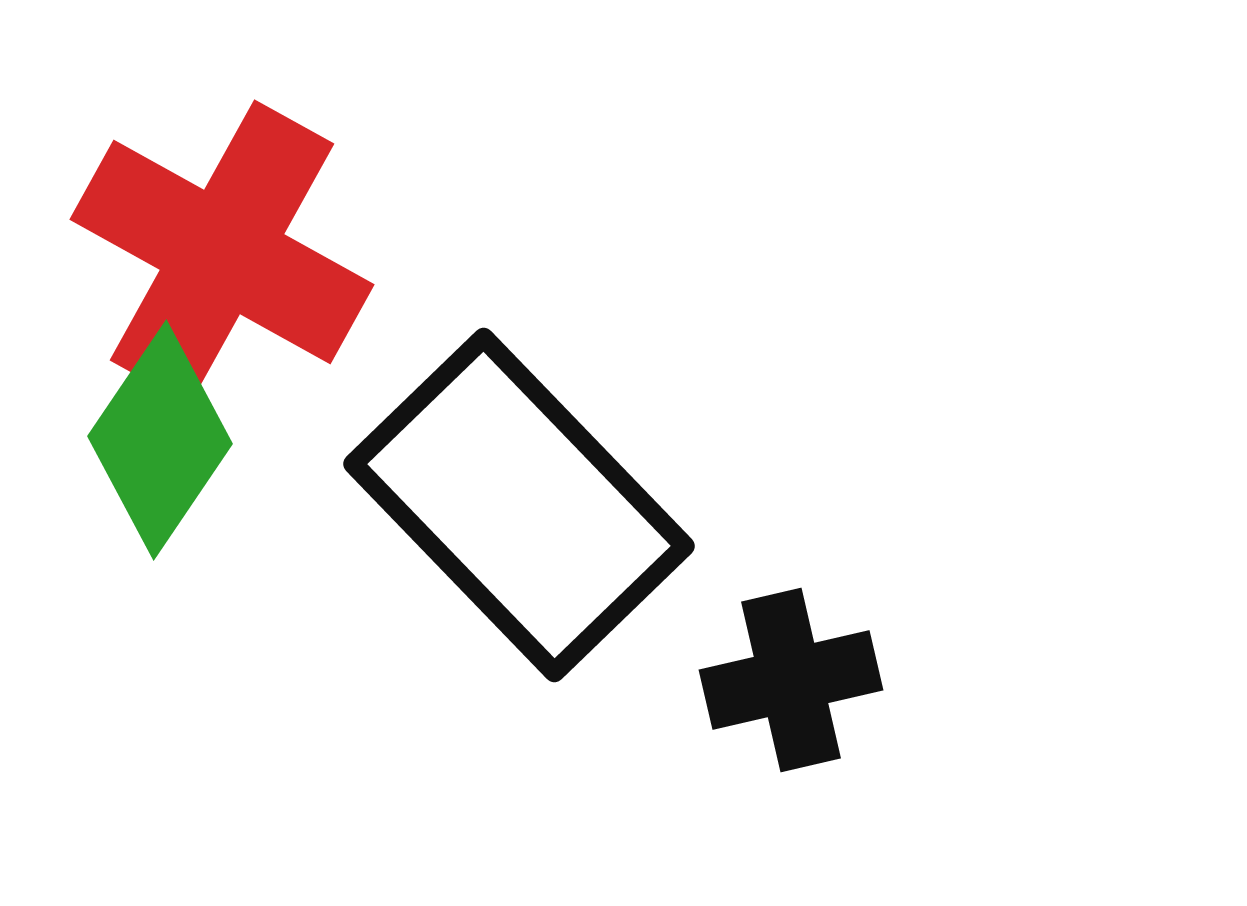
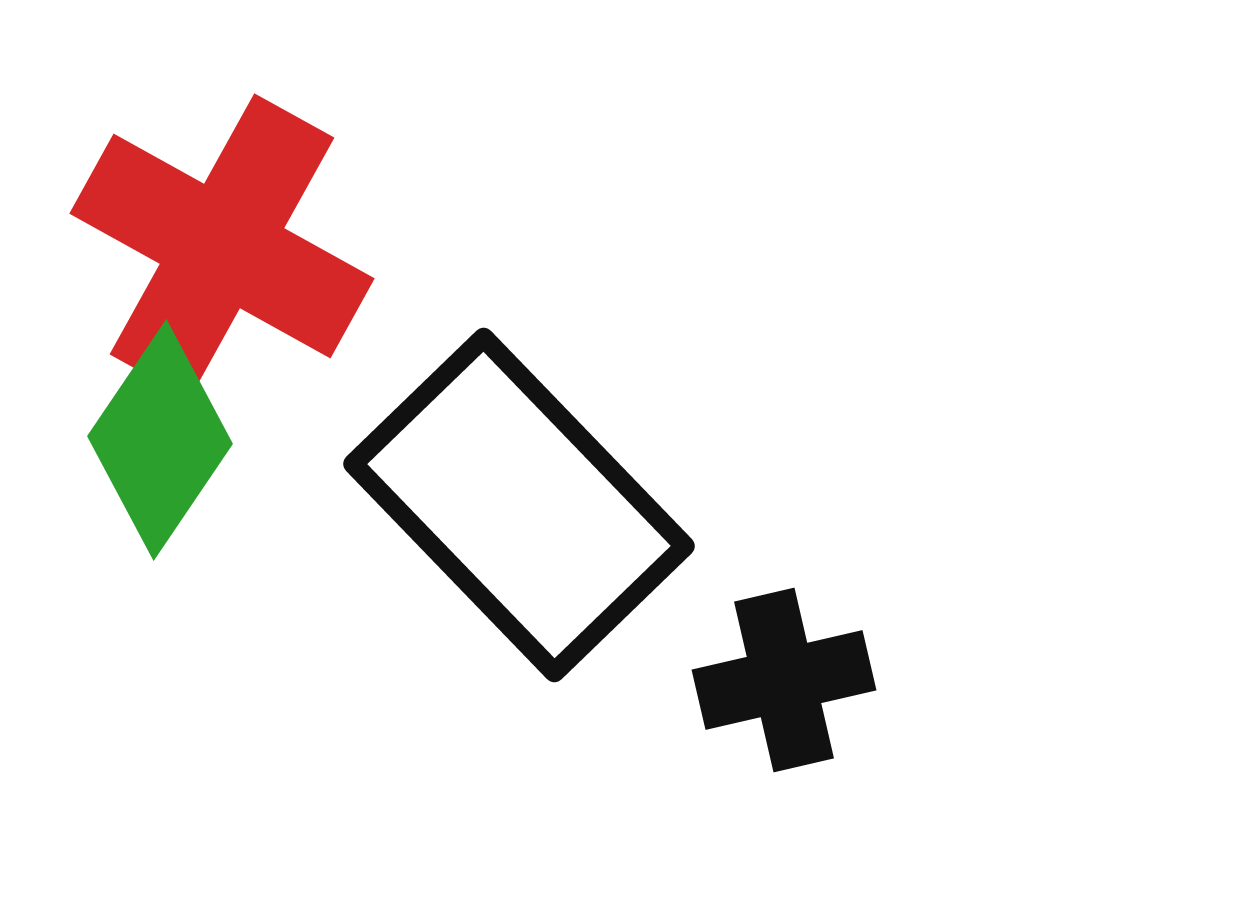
red cross: moved 6 px up
black cross: moved 7 px left
